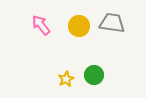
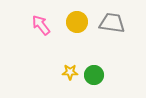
yellow circle: moved 2 px left, 4 px up
yellow star: moved 4 px right, 7 px up; rotated 28 degrees clockwise
